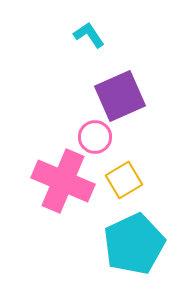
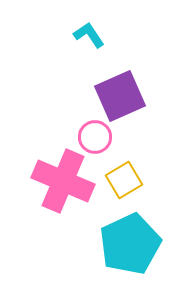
cyan pentagon: moved 4 px left
